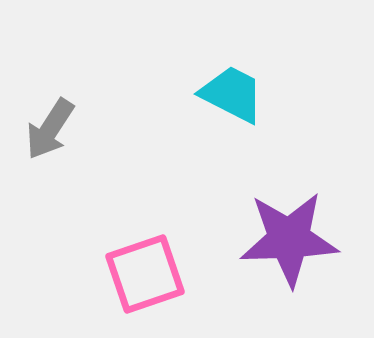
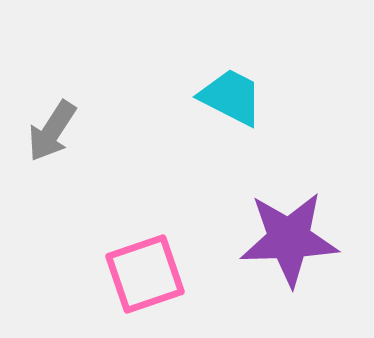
cyan trapezoid: moved 1 px left, 3 px down
gray arrow: moved 2 px right, 2 px down
